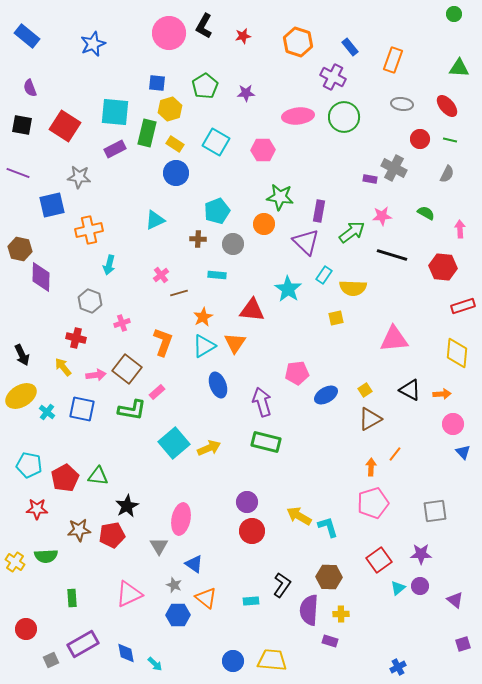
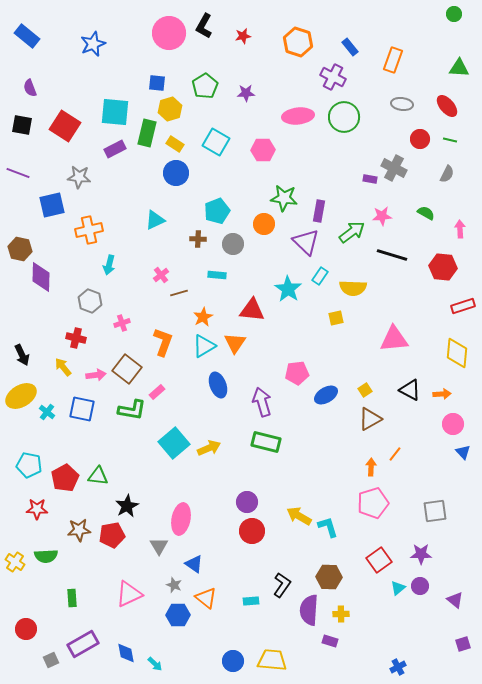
green star at (280, 197): moved 4 px right, 1 px down
cyan rectangle at (324, 275): moved 4 px left, 1 px down
